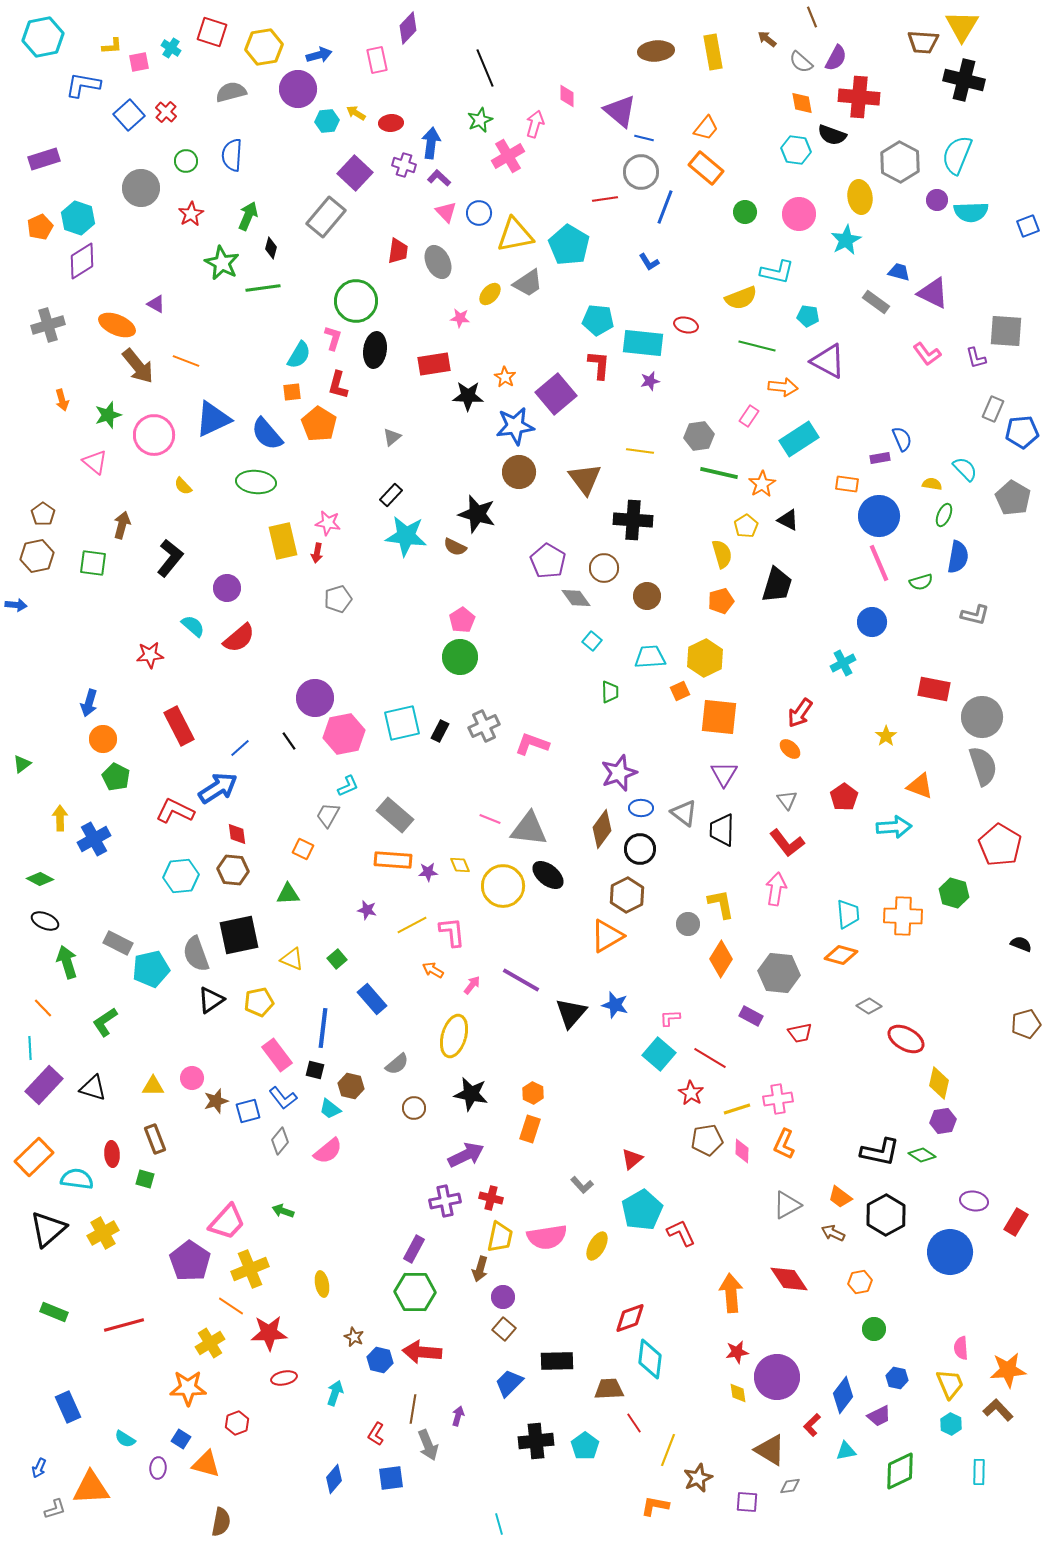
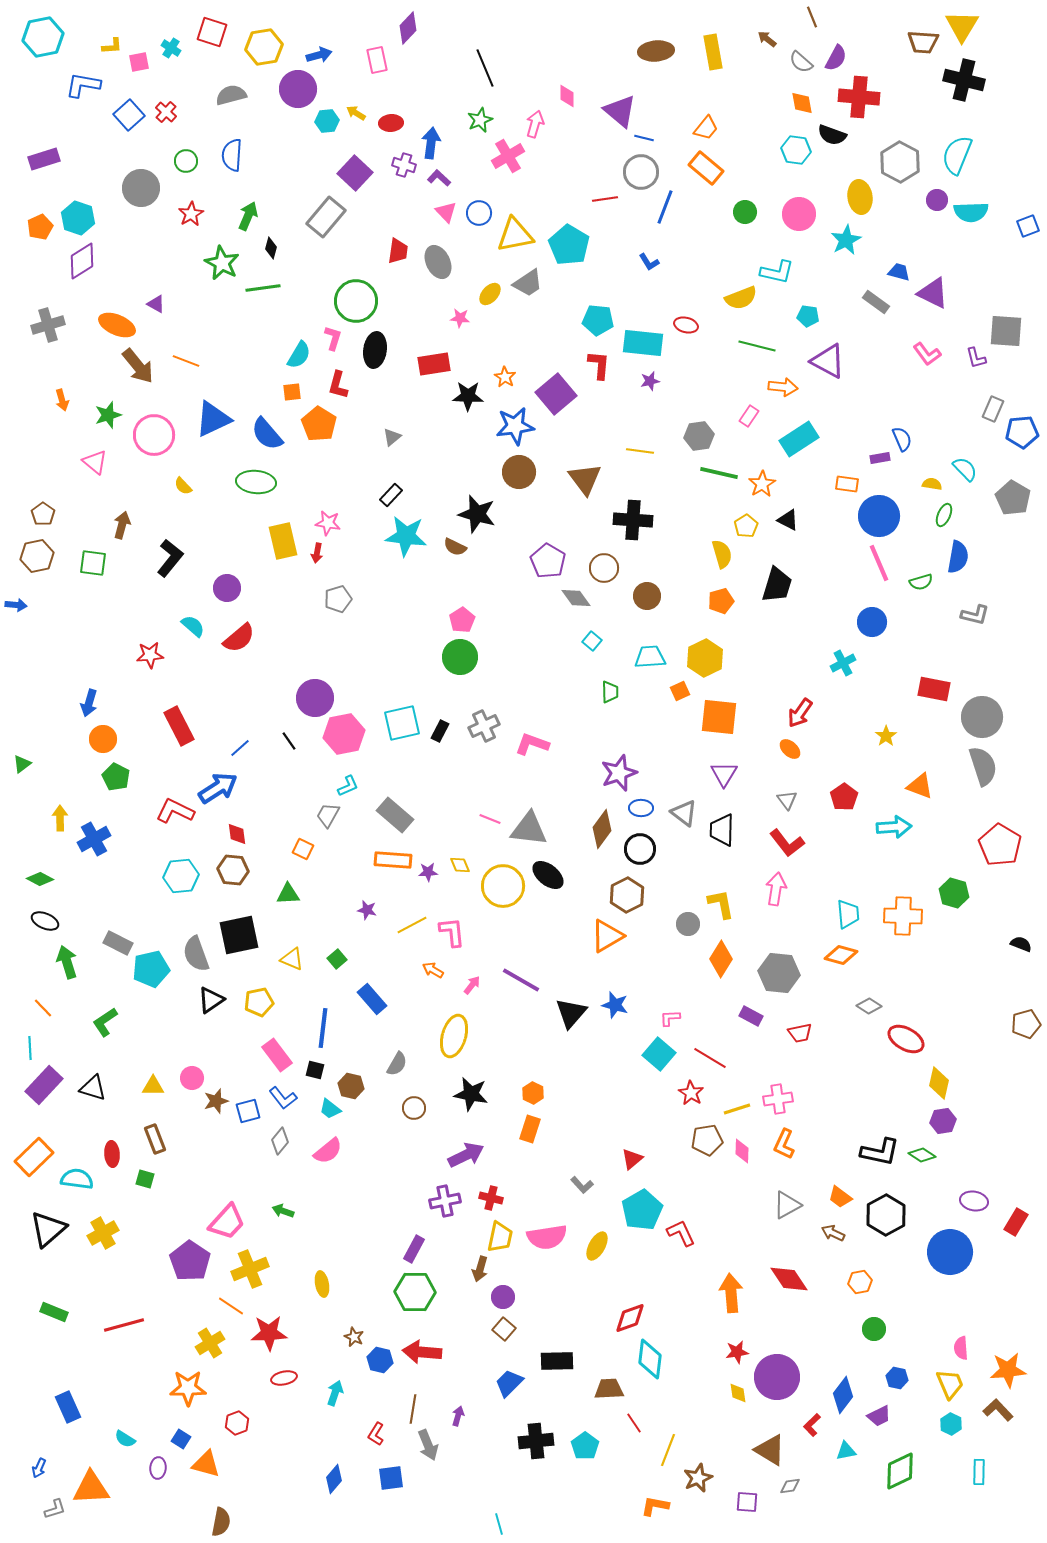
gray semicircle at (231, 92): moved 3 px down
gray semicircle at (397, 1064): rotated 20 degrees counterclockwise
